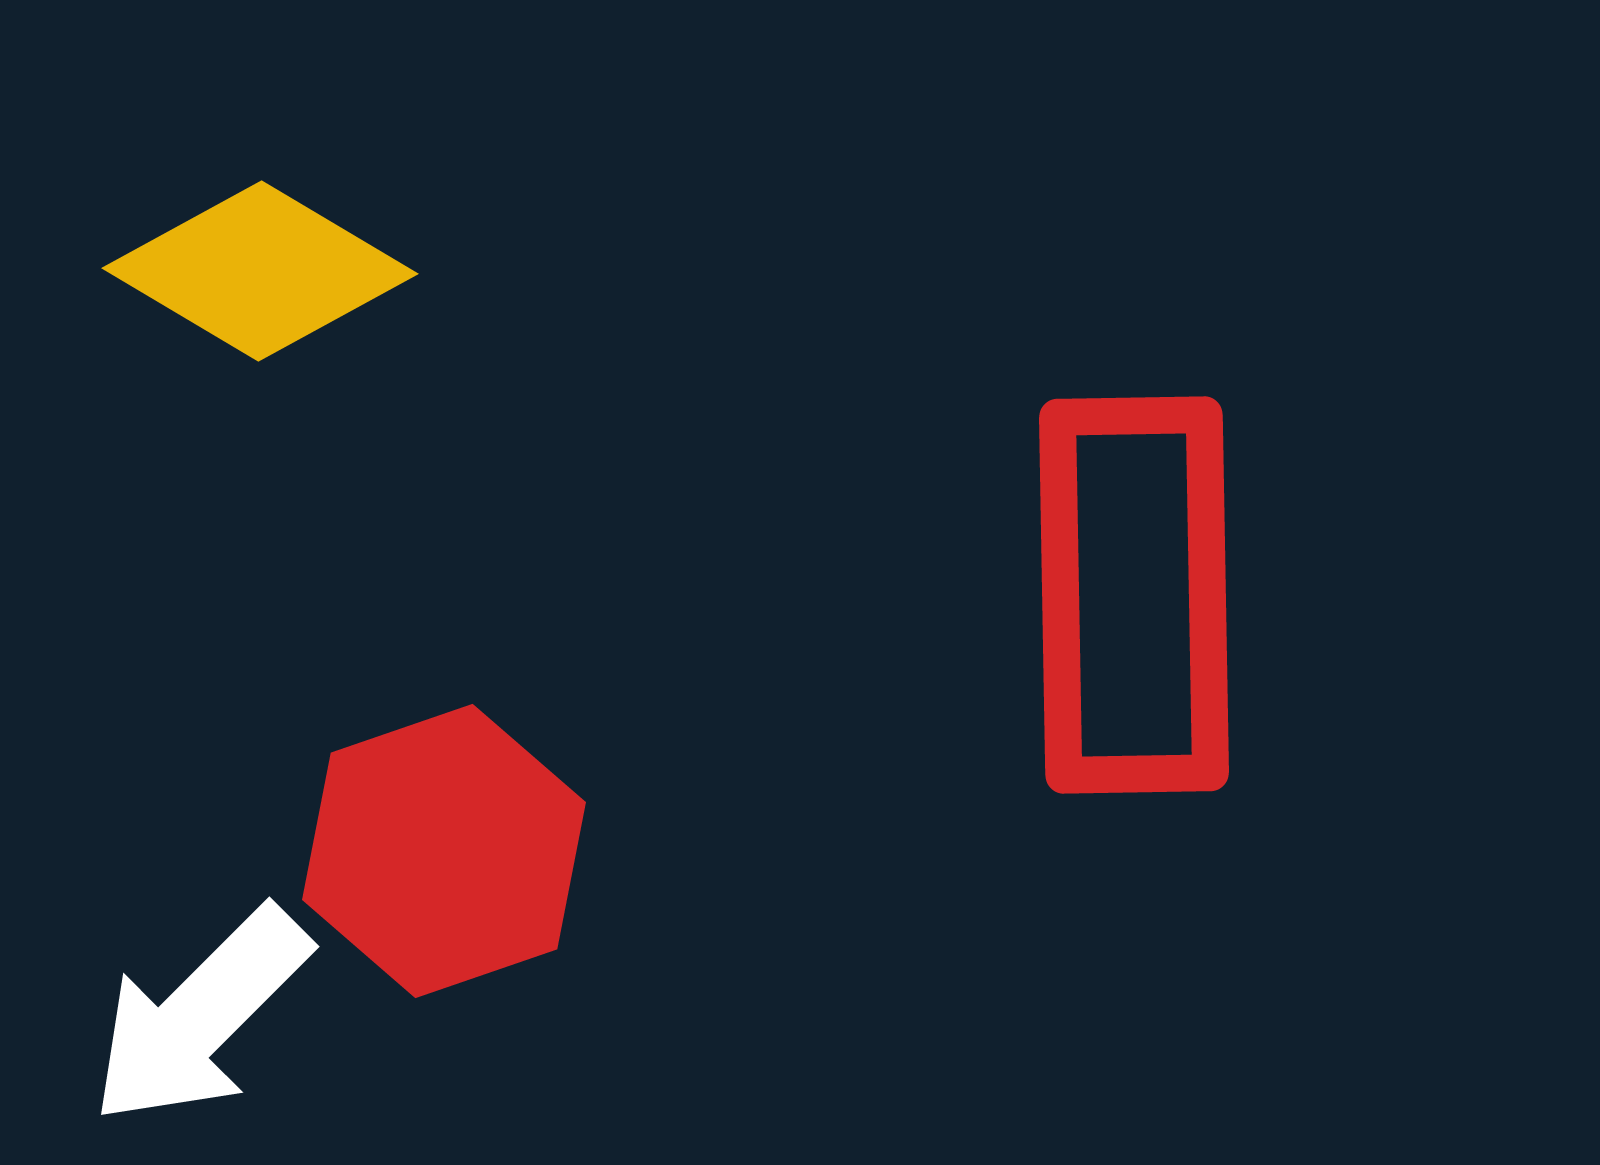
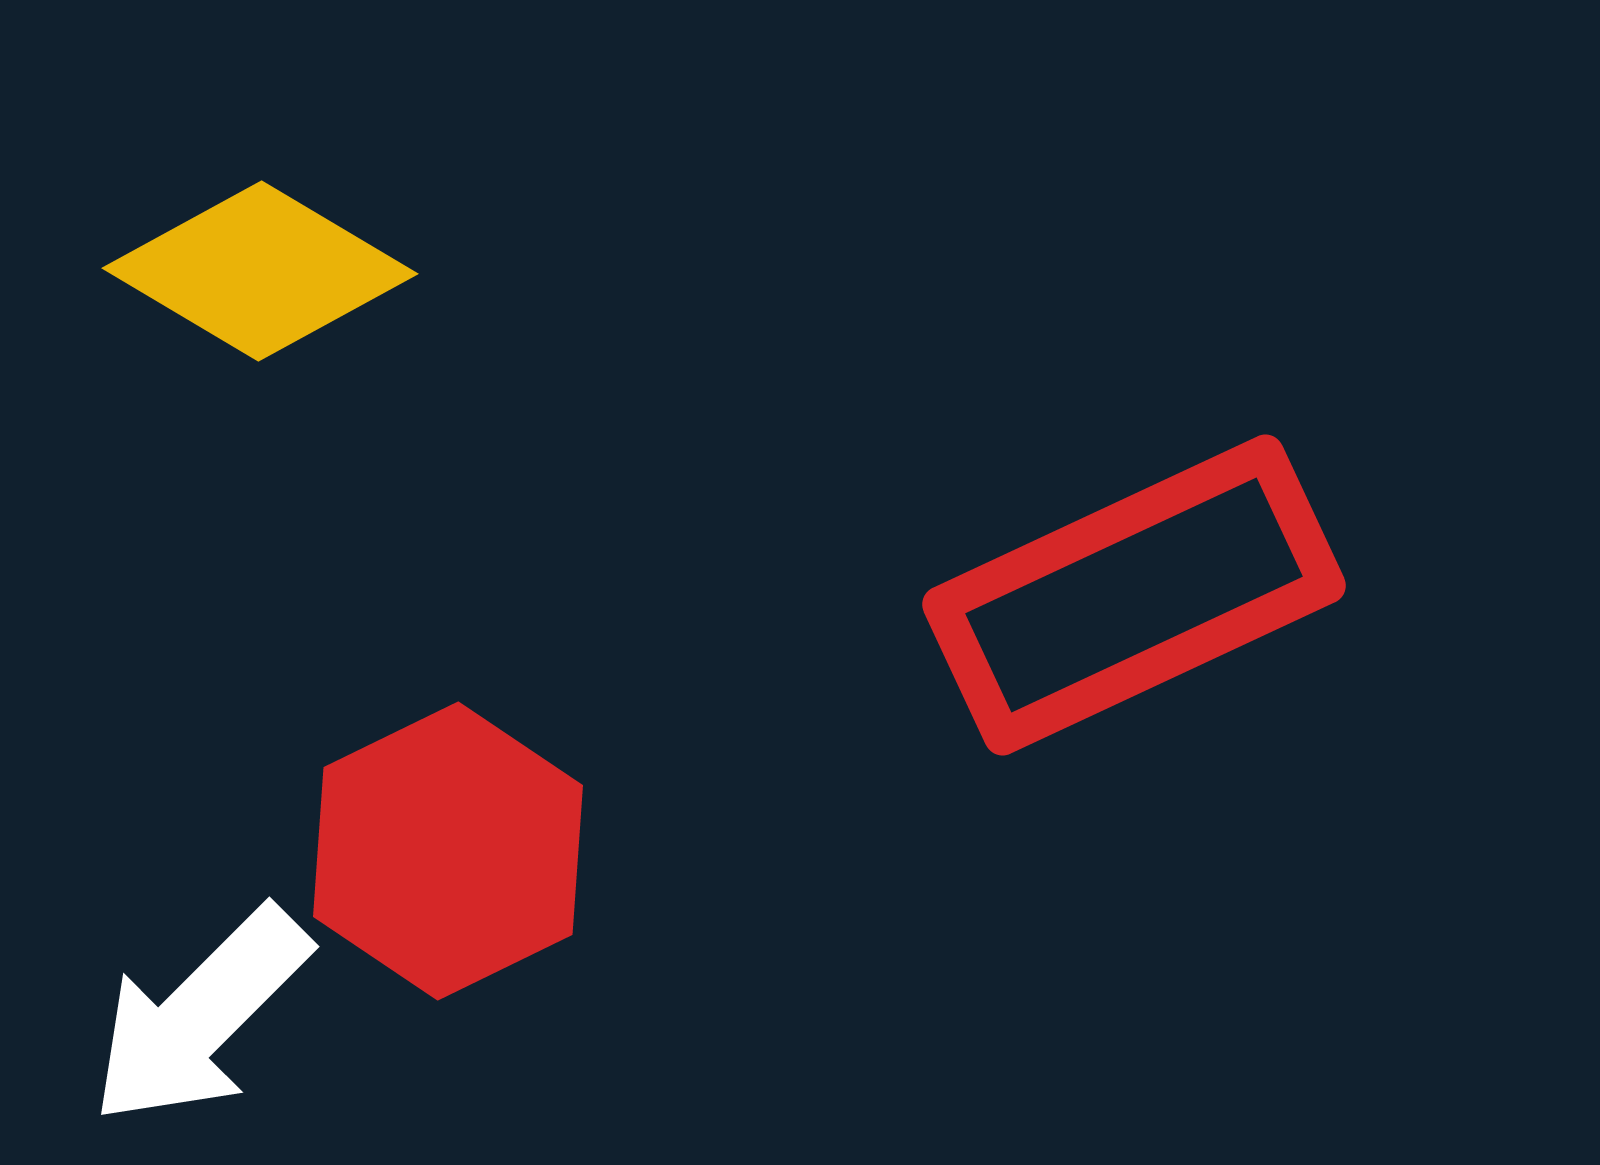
red rectangle: rotated 66 degrees clockwise
red hexagon: moved 4 px right; rotated 7 degrees counterclockwise
